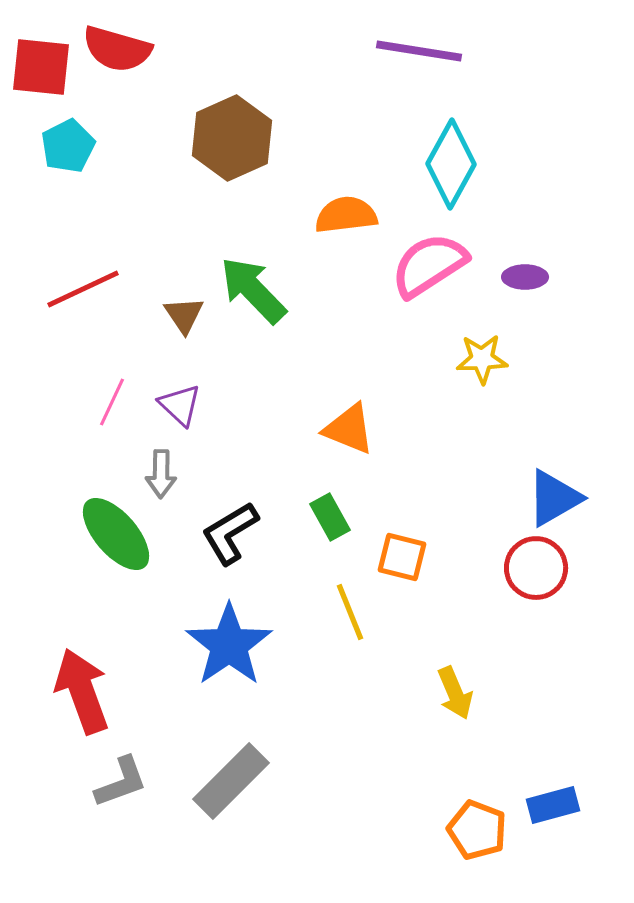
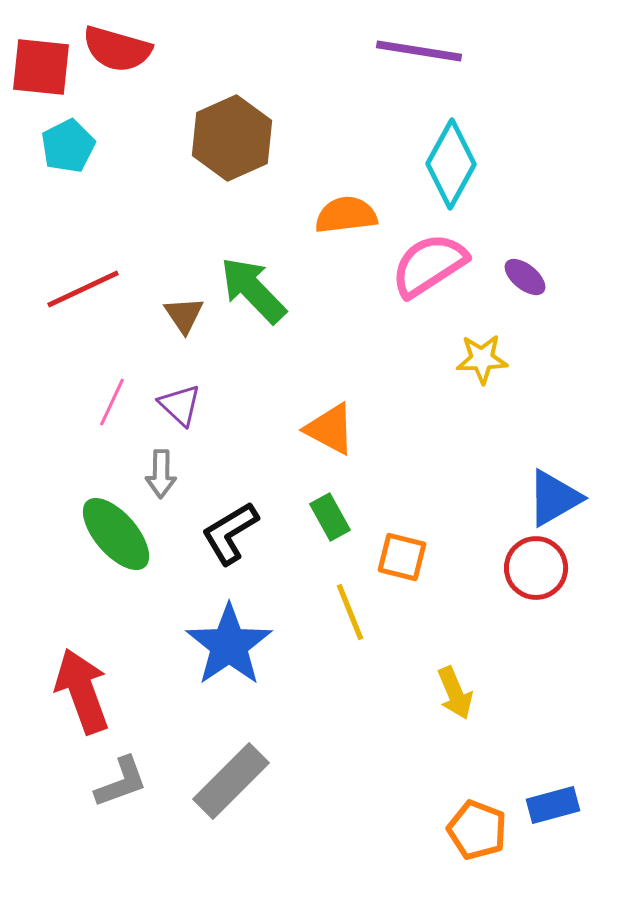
purple ellipse: rotated 39 degrees clockwise
orange triangle: moved 19 px left; rotated 6 degrees clockwise
